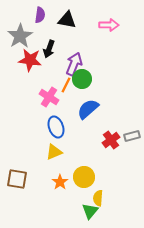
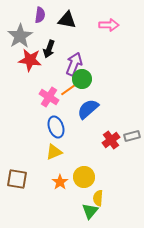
orange line: moved 2 px right, 5 px down; rotated 28 degrees clockwise
